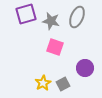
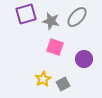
gray ellipse: rotated 20 degrees clockwise
purple circle: moved 1 px left, 9 px up
yellow star: moved 4 px up
